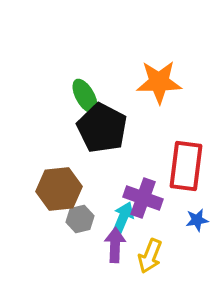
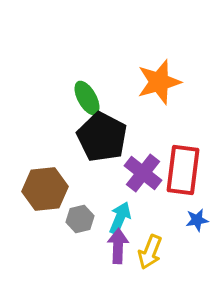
orange star: rotated 15 degrees counterclockwise
green ellipse: moved 2 px right, 2 px down
black pentagon: moved 9 px down
red rectangle: moved 3 px left, 4 px down
brown hexagon: moved 14 px left
purple cross: moved 25 px up; rotated 18 degrees clockwise
cyan arrow: moved 3 px left
purple arrow: moved 3 px right, 1 px down
yellow arrow: moved 4 px up
